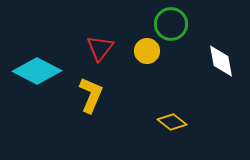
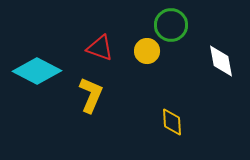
green circle: moved 1 px down
red triangle: rotated 48 degrees counterclockwise
yellow diamond: rotated 48 degrees clockwise
